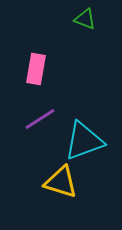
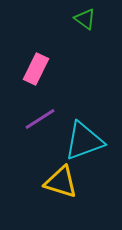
green triangle: rotated 15 degrees clockwise
pink rectangle: rotated 16 degrees clockwise
